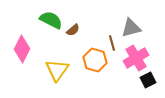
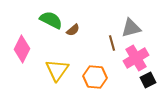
orange hexagon: moved 17 px down; rotated 10 degrees counterclockwise
